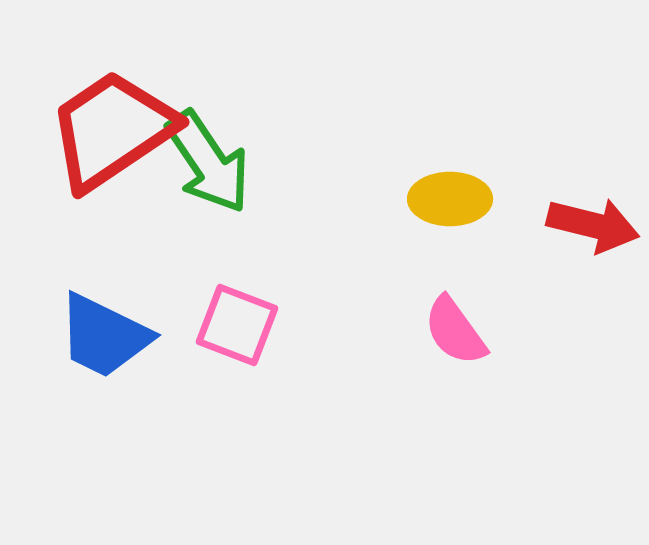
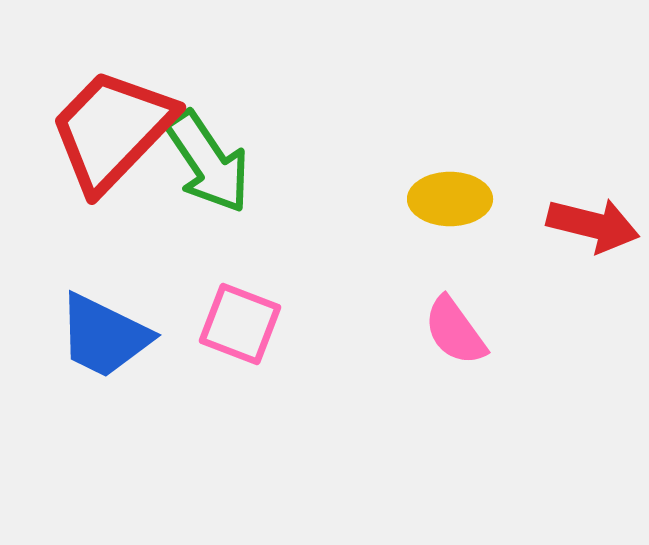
red trapezoid: rotated 12 degrees counterclockwise
pink square: moved 3 px right, 1 px up
